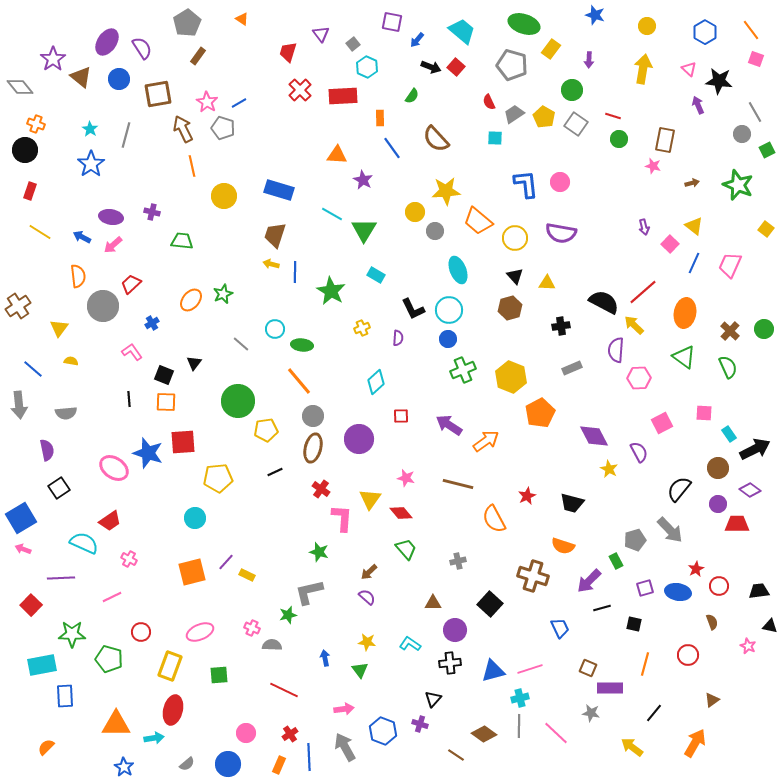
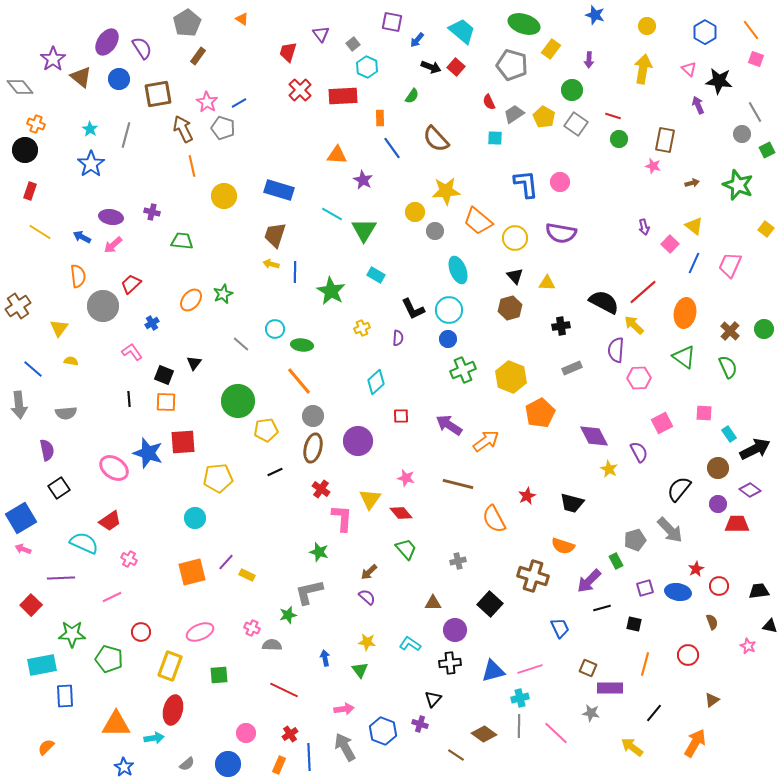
purple circle at (359, 439): moved 1 px left, 2 px down
